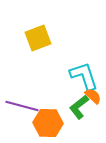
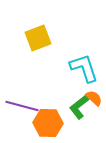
cyan L-shape: moved 8 px up
orange semicircle: moved 1 px right, 2 px down
